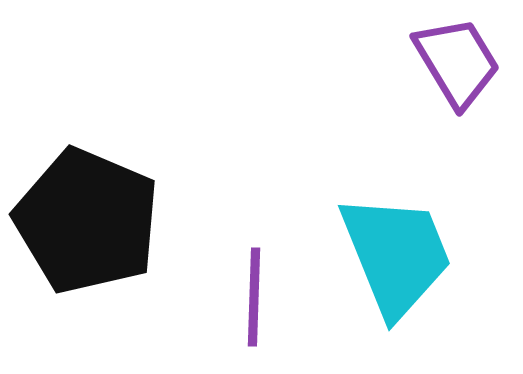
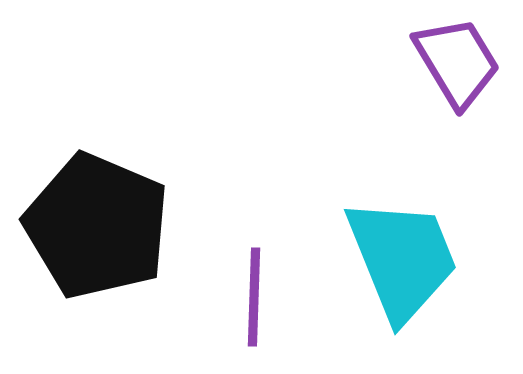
black pentagon: moved 10 px right, 5 px down
cyan trapezoid: moved 6 px right, 4 px down
